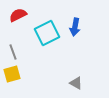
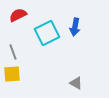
yellow square: rotated 12 degrees clockwise
